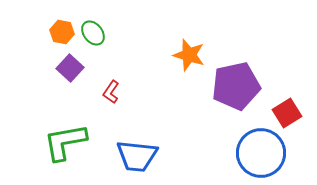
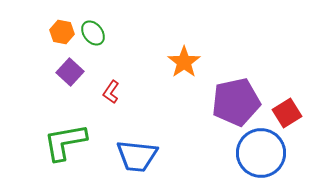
orange star: moved 5 px left, 7 px down; rotated 20 degrees clockwise
purple square: moved 4 px down
purple pentagon: moved 16 px down
